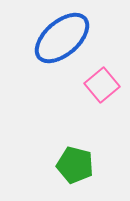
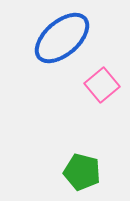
green pentagon: moved 7 px right, 7 px down
